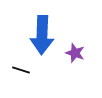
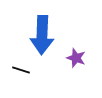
purple star: moved 1 px right, 5 px down
